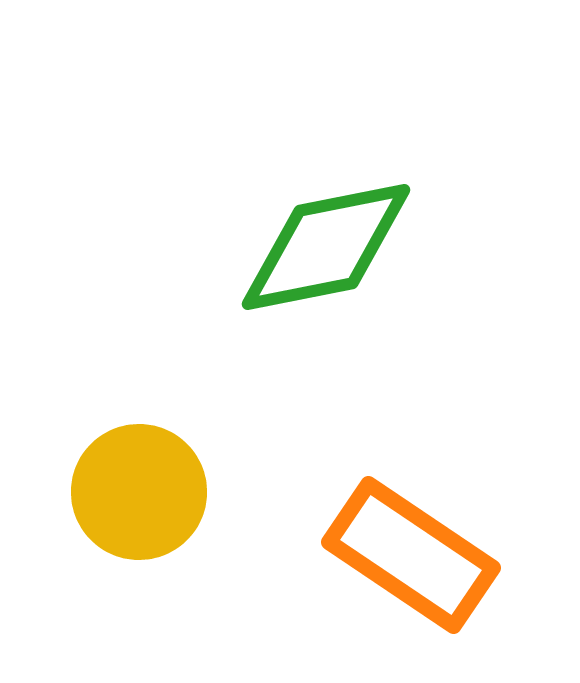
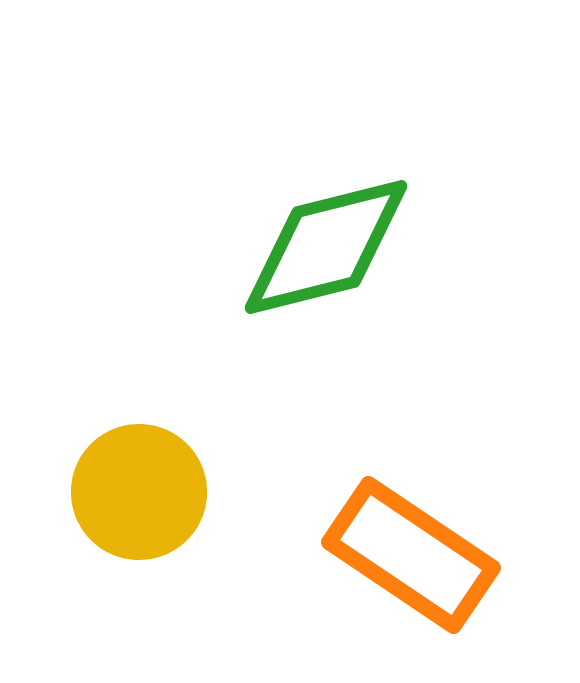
green diamond: rotated 3 degrees counterclockwise
